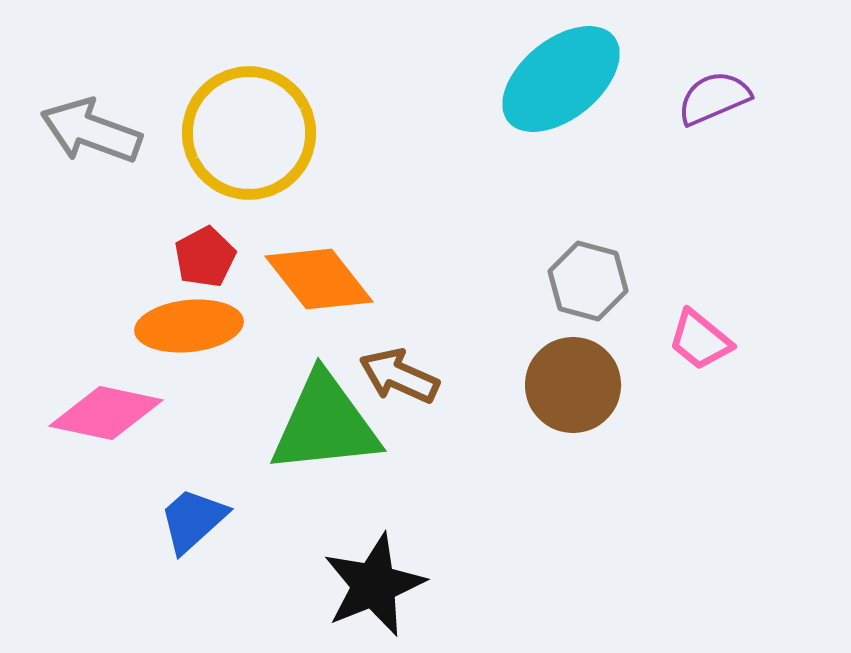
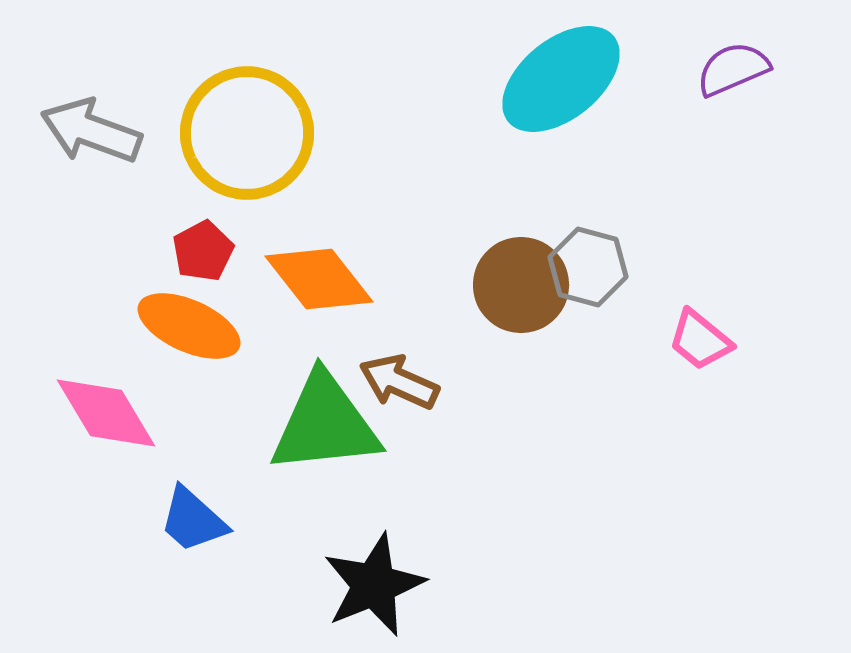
purple semicircle: moved 19 px right, 29 px up
yellow circle: moved 2 px left
red pentagon: moved 2 px left, 6 px up
gray hexagon: moved 14 px up
orange ellipse: rotated 30 degrees clockwise
brown arrow: moved 6 px down
brown circle: moved 52 px left, 100 px up
pink diamond: rotated 47 degrees clockwise
blue trapezoid: rotated 96 degrees counterclockwise
